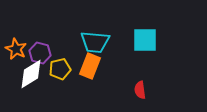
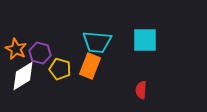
cyan trapezoid: moved 2 px right
yellow pentagon: rotated 30 degrees clockwise
white diamond: moved 8 px left, 2 px down
red semicircle: moved 1 px right; rotated 12 degrees clockwise
